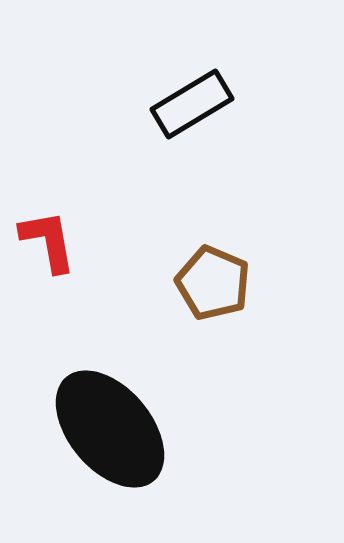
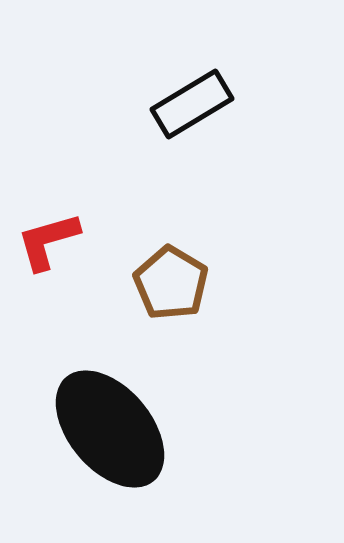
red L-shape: rotated 96 degrees counterclockwise
brown pentagon: moved 42 px left; rotated 8 degrees clockwise
